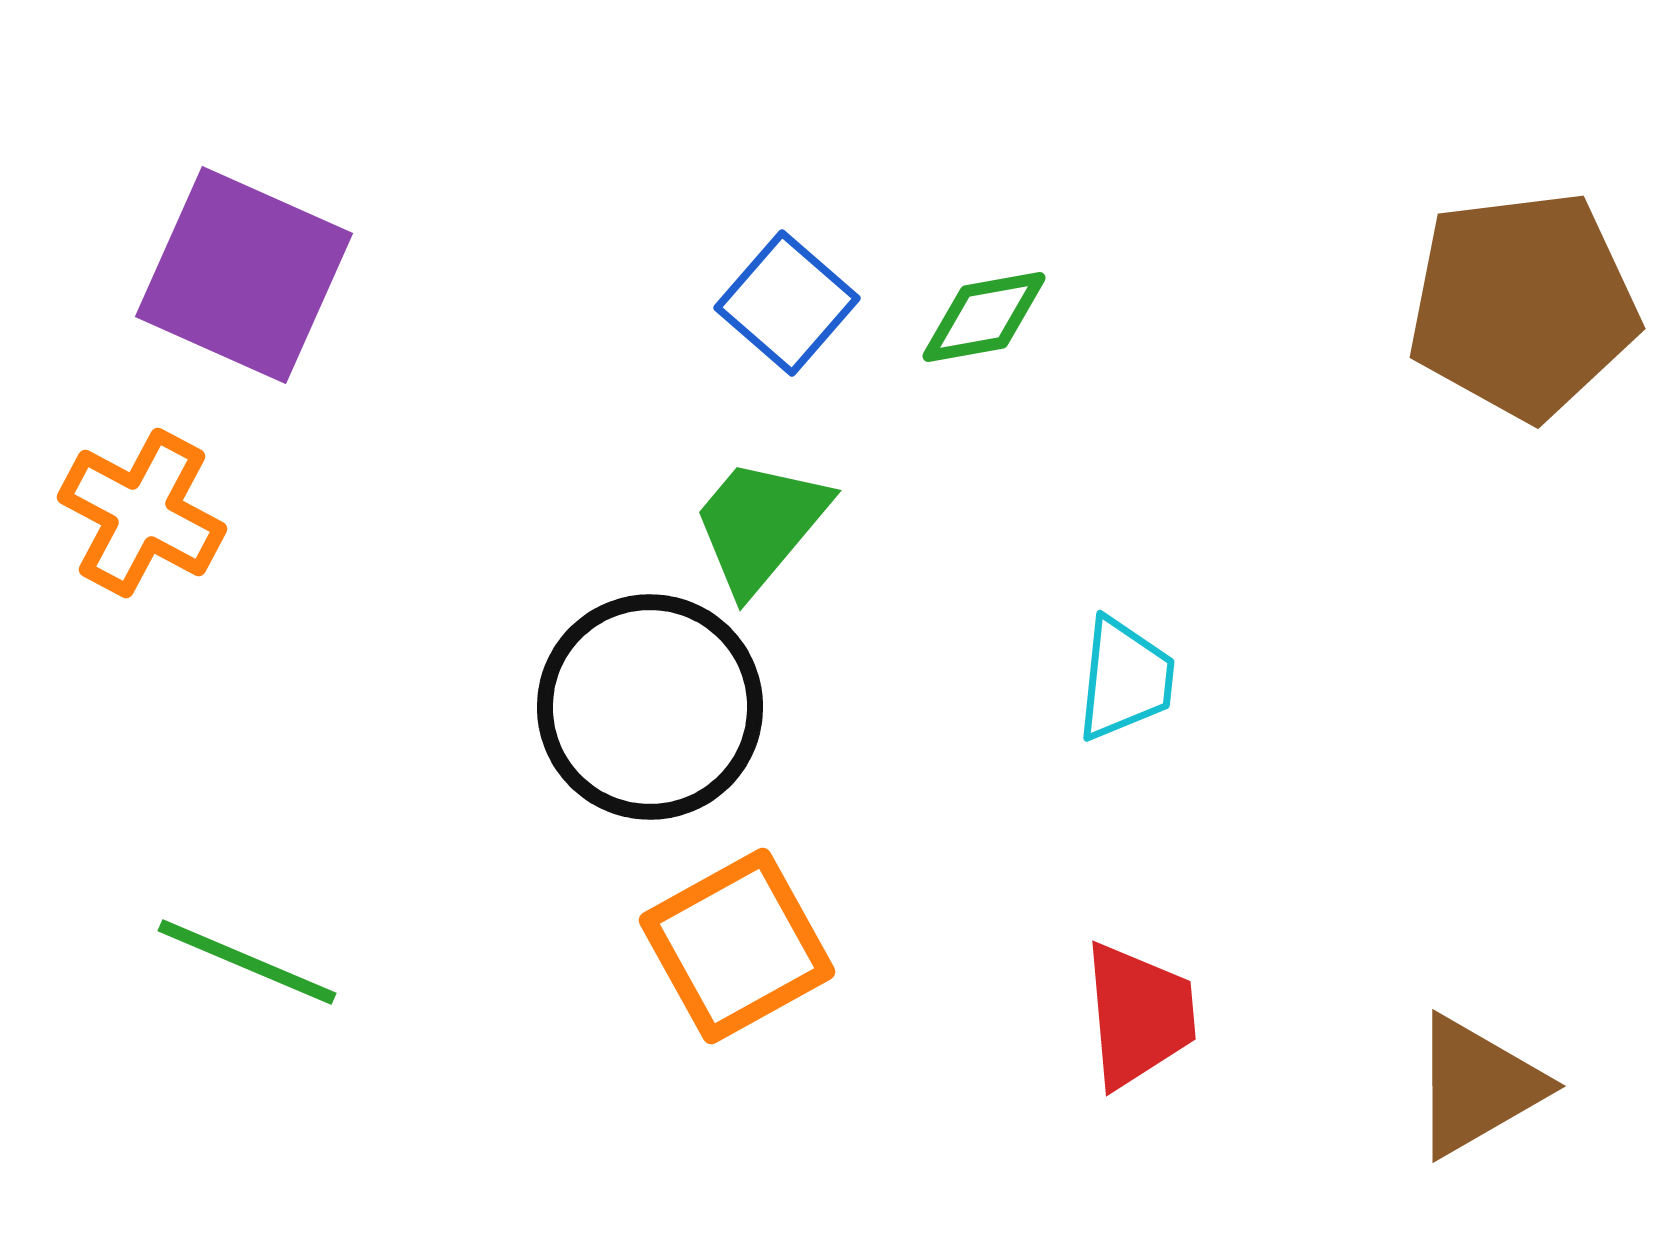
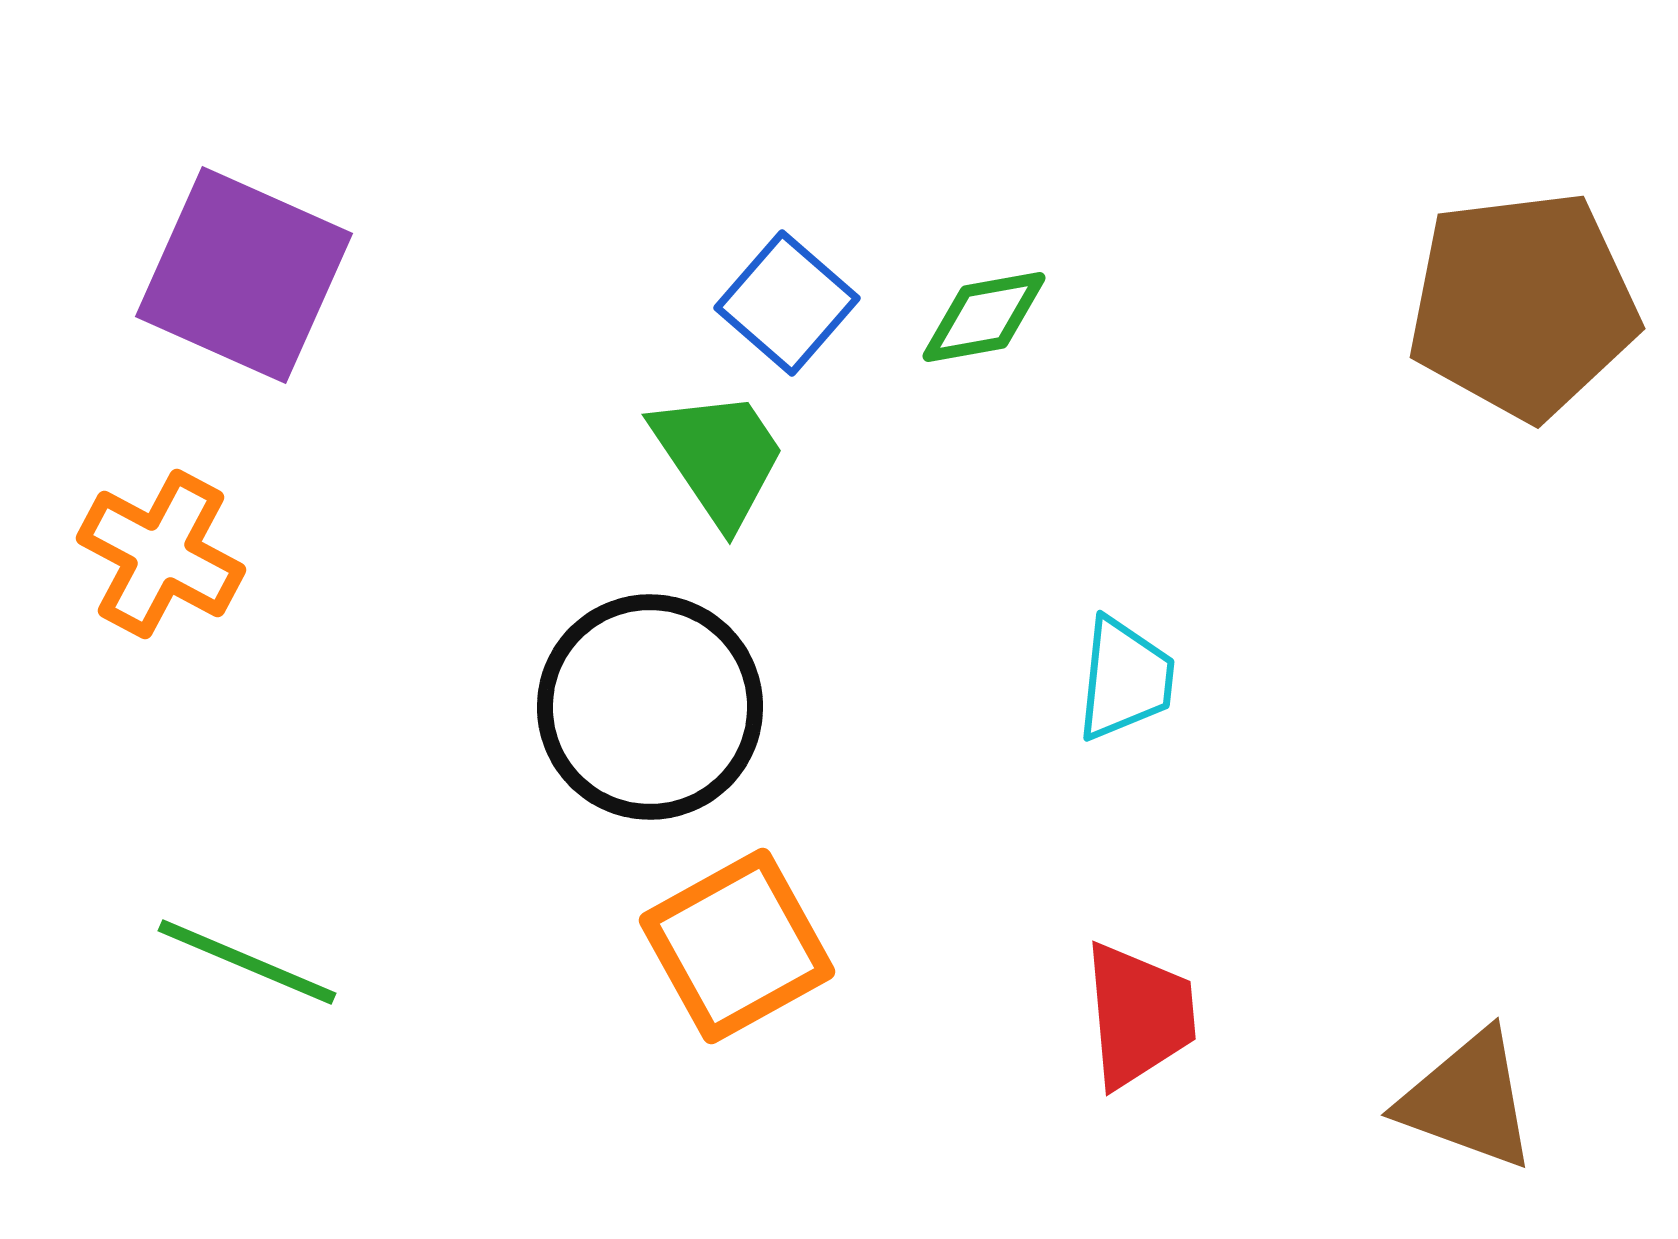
orange cross: moved 19 px right, 41 px down
green trapezoid: moved 41 px left, 68 px up; rotated 106 degrees clockwise
brown triangle: moved 9 px left, 14 px down; rotated 50 degrees clockwise
